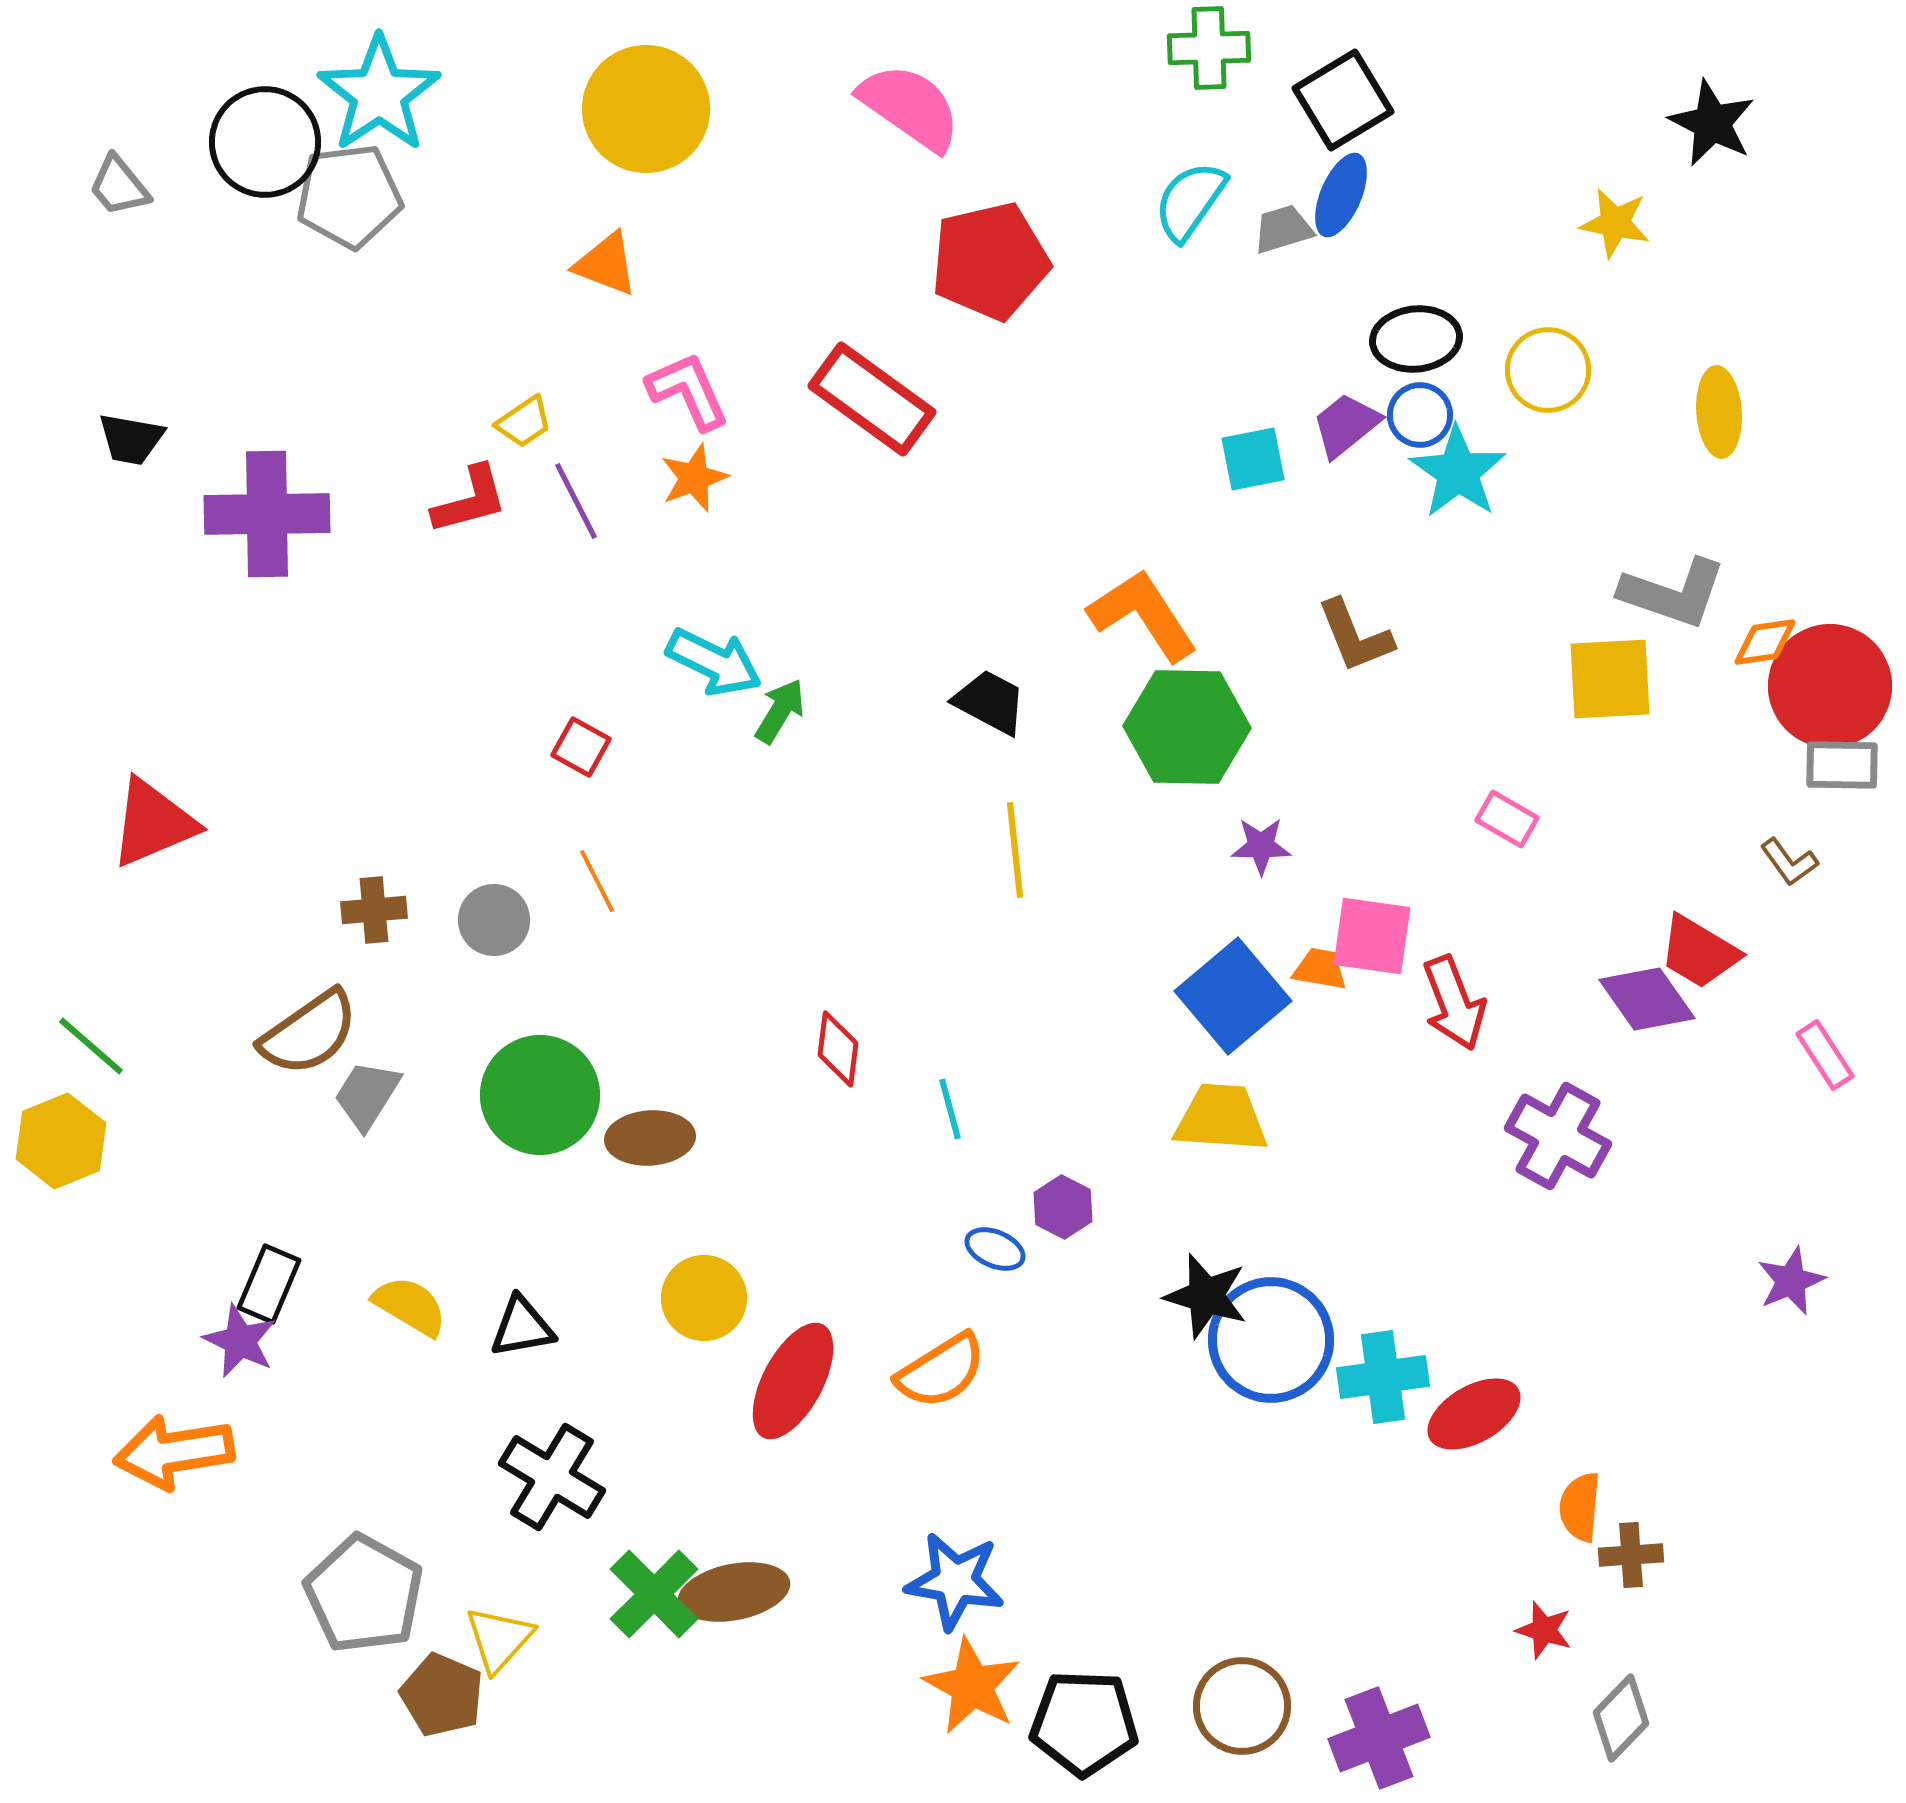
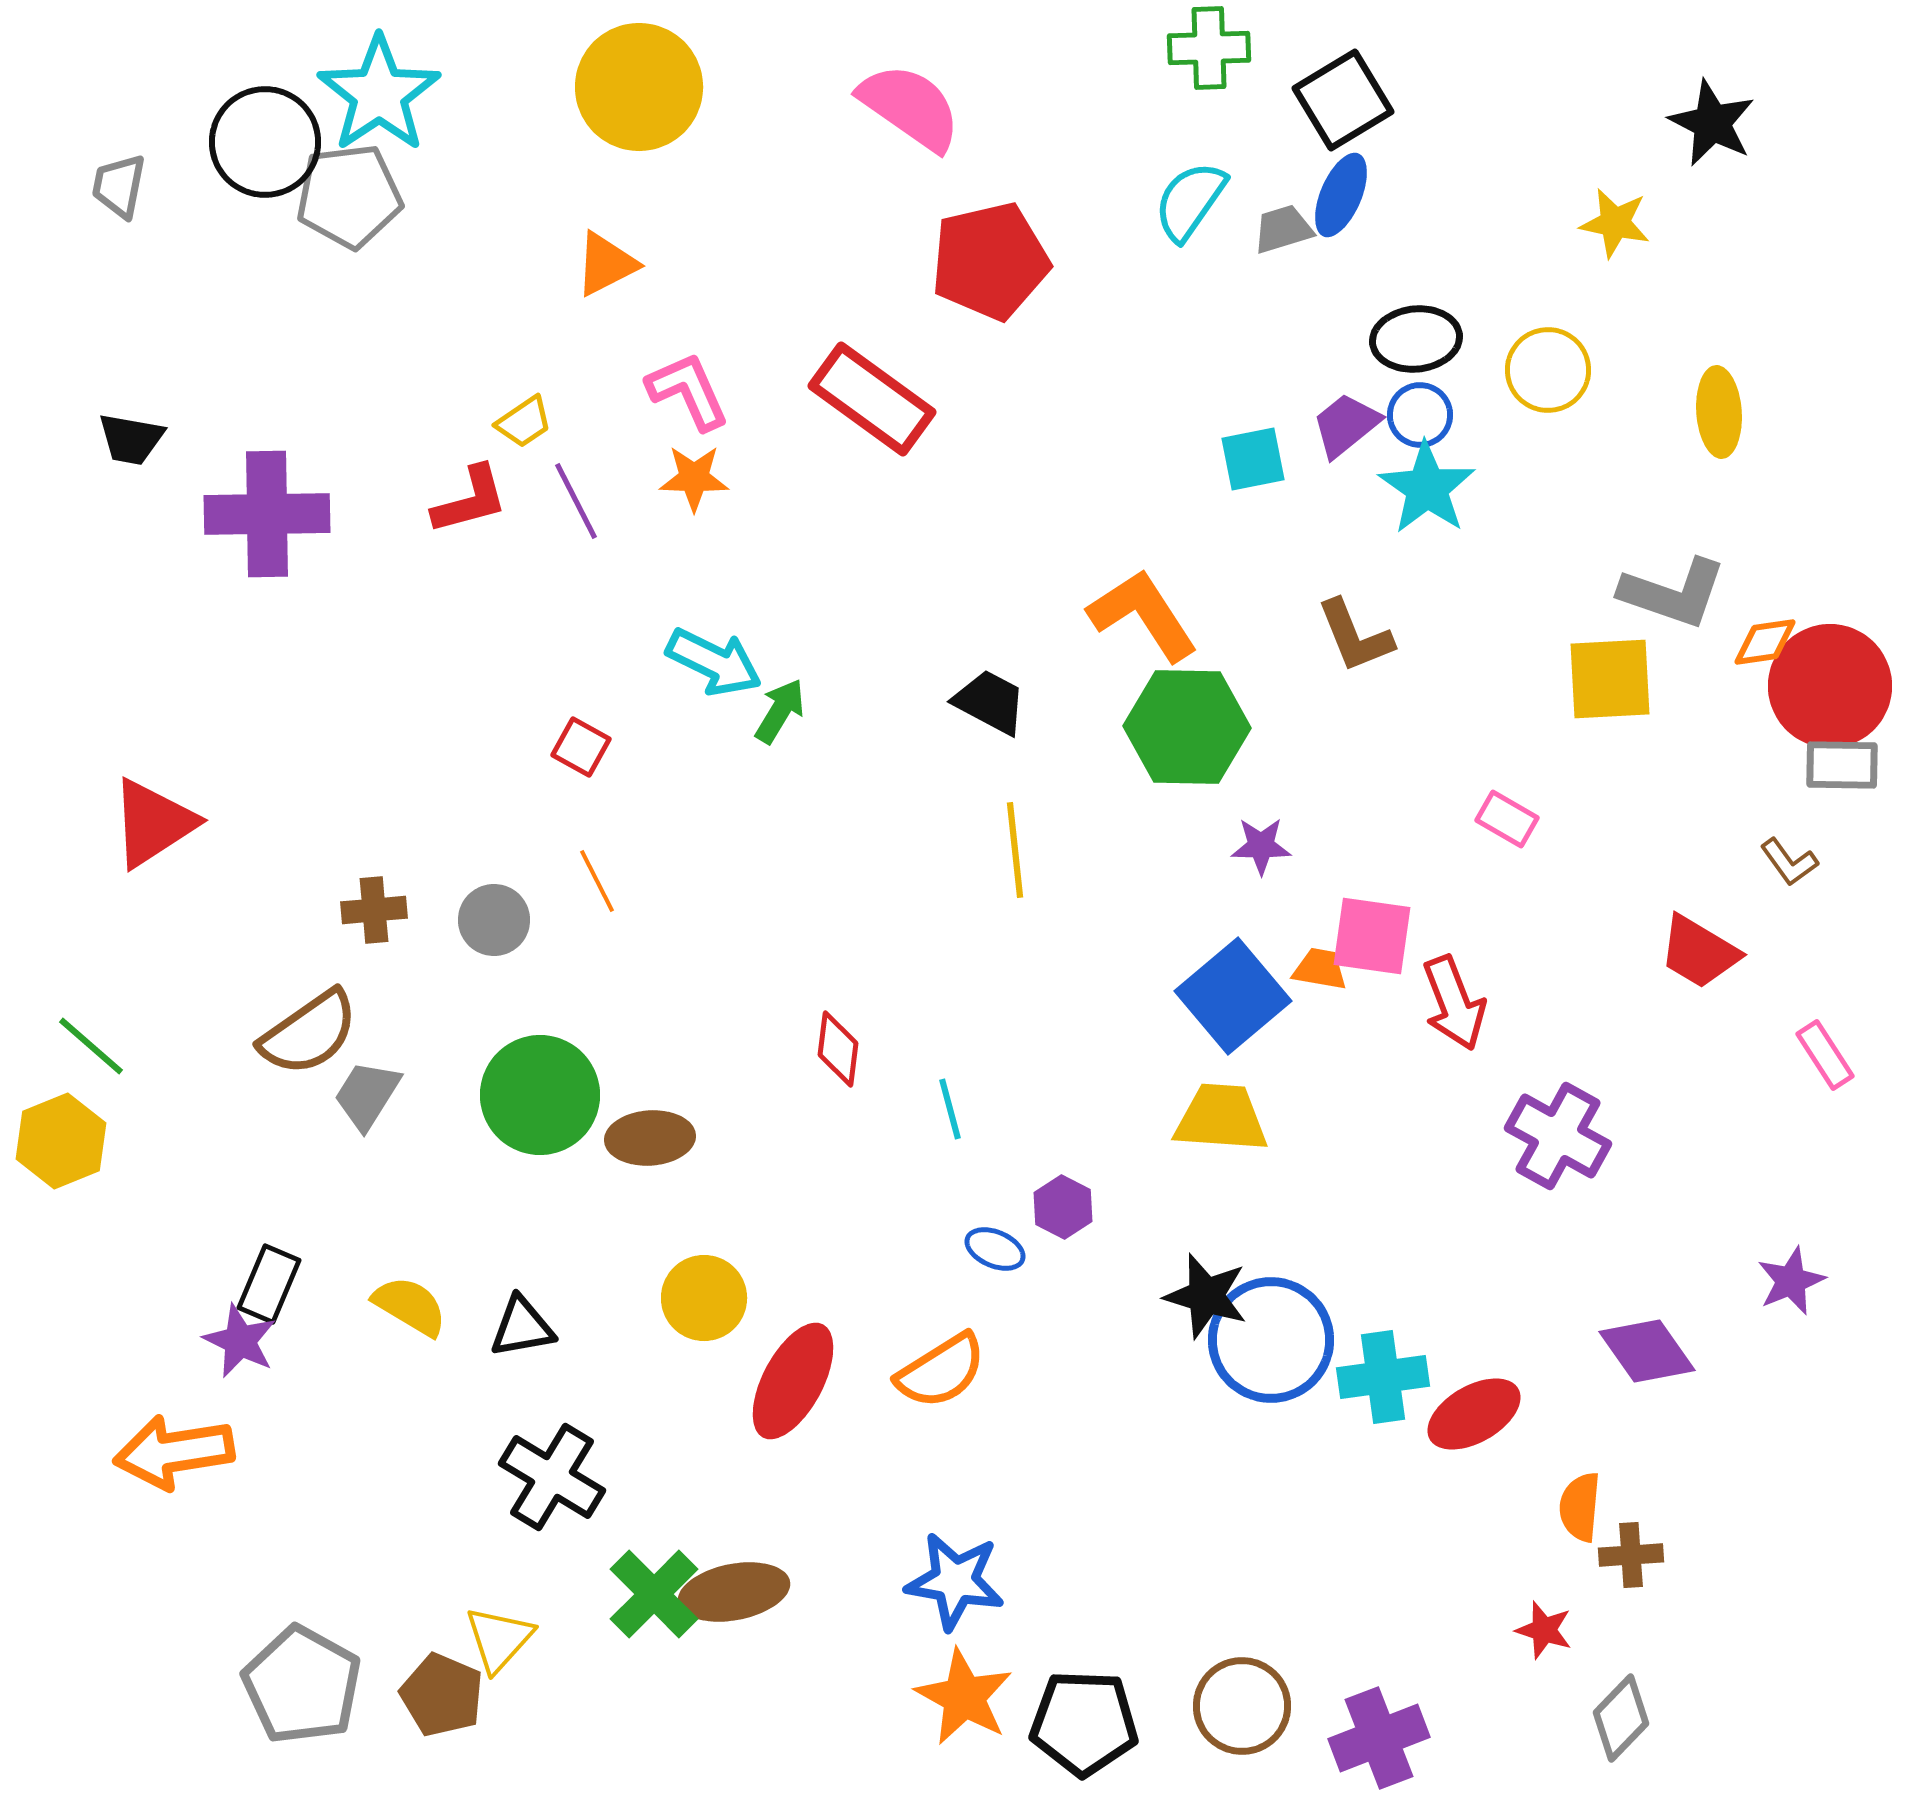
yellow circle at (646, 109): moved 7 px left, 22 px up
gray trapezoid at (119, 186): rotated 50 degrees clockwise
orange triangle at (606, 264): rotated 48 degrees counterclockwise
cyan star at (1458, 472): moved 31 px left, 16 px down
orange star at (694, 478): rotated 22 degrees clockwise
red triangle at (153, 823): rotated 10 degrees counterclockwise
purple diamond at (1647, 999): moved 352 px down
gray pentagon at (364, 1594): moved 62 px left, 91 px down
orange star at (972, 1686): moved 8 px left, 11 px down
